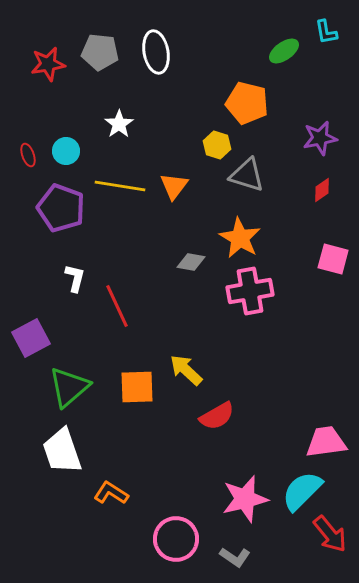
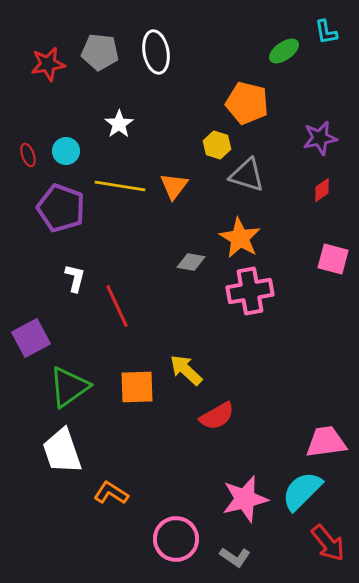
green triangle: rotated 6 degrees clockwise
red arrow: moved 2 px left, 9 px down
